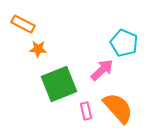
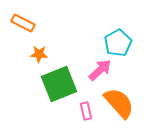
orange rectangle: moved 1 px up
cyan pentagon: moved 6 px left; rotated 20 degrees clockwise
orange star: moved 1 px right, 5 px down
pink arrow: moved 2 px left
orange semicircle: moved 1 px right, 5 px up
